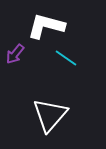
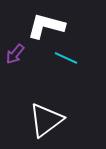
cyan line: rotated 10 degrees counterclockwise
white triangle: moved 4 px left, 5 px down; rotated 12 degrees clockwise
